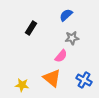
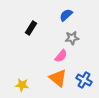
orange triangle: moved 6 px right
